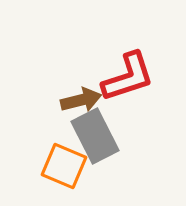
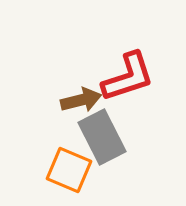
gray rectangle: moved 7 px right, 1 px down
orange square: moved 5 px right, 4 px down
